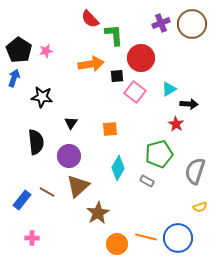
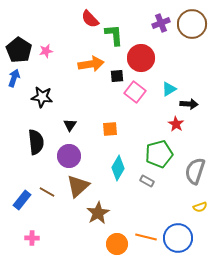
black triangle: moved 1 px left, 2 px down
